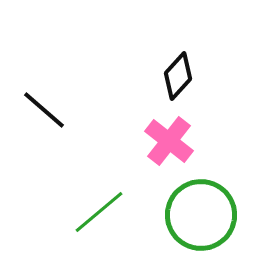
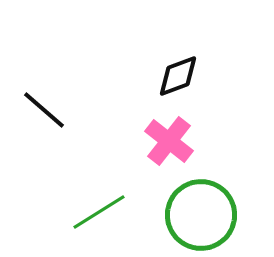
black diamond: rotated 27 degrees clockwise
green line: rotated 8 degrees clockwise
